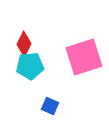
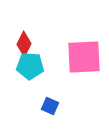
pink square: rotated 15 degrees clockwise
cyan pentagon: rotated 8 degrees clockwise
